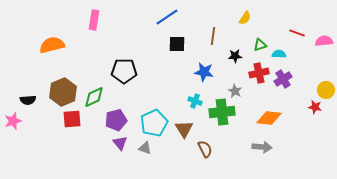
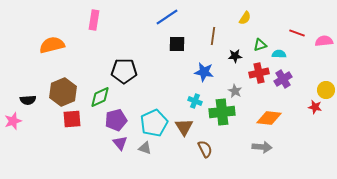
green diamond: moved 6 px right
brown triangle: moved 2 px up
